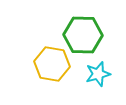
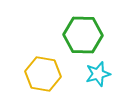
yellow hexagon: moved 9 px left, 10 px down
